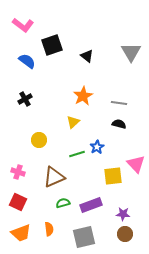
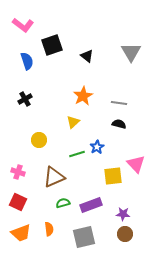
blue semicircle: rotated 36 degrees clockwise
